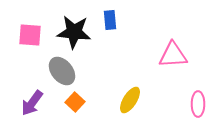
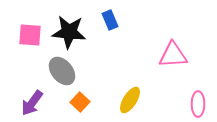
blue rectangle: rotated 18 degrees counterclockwise
black star: moved 5 px left
orange square: moved 5 px right
